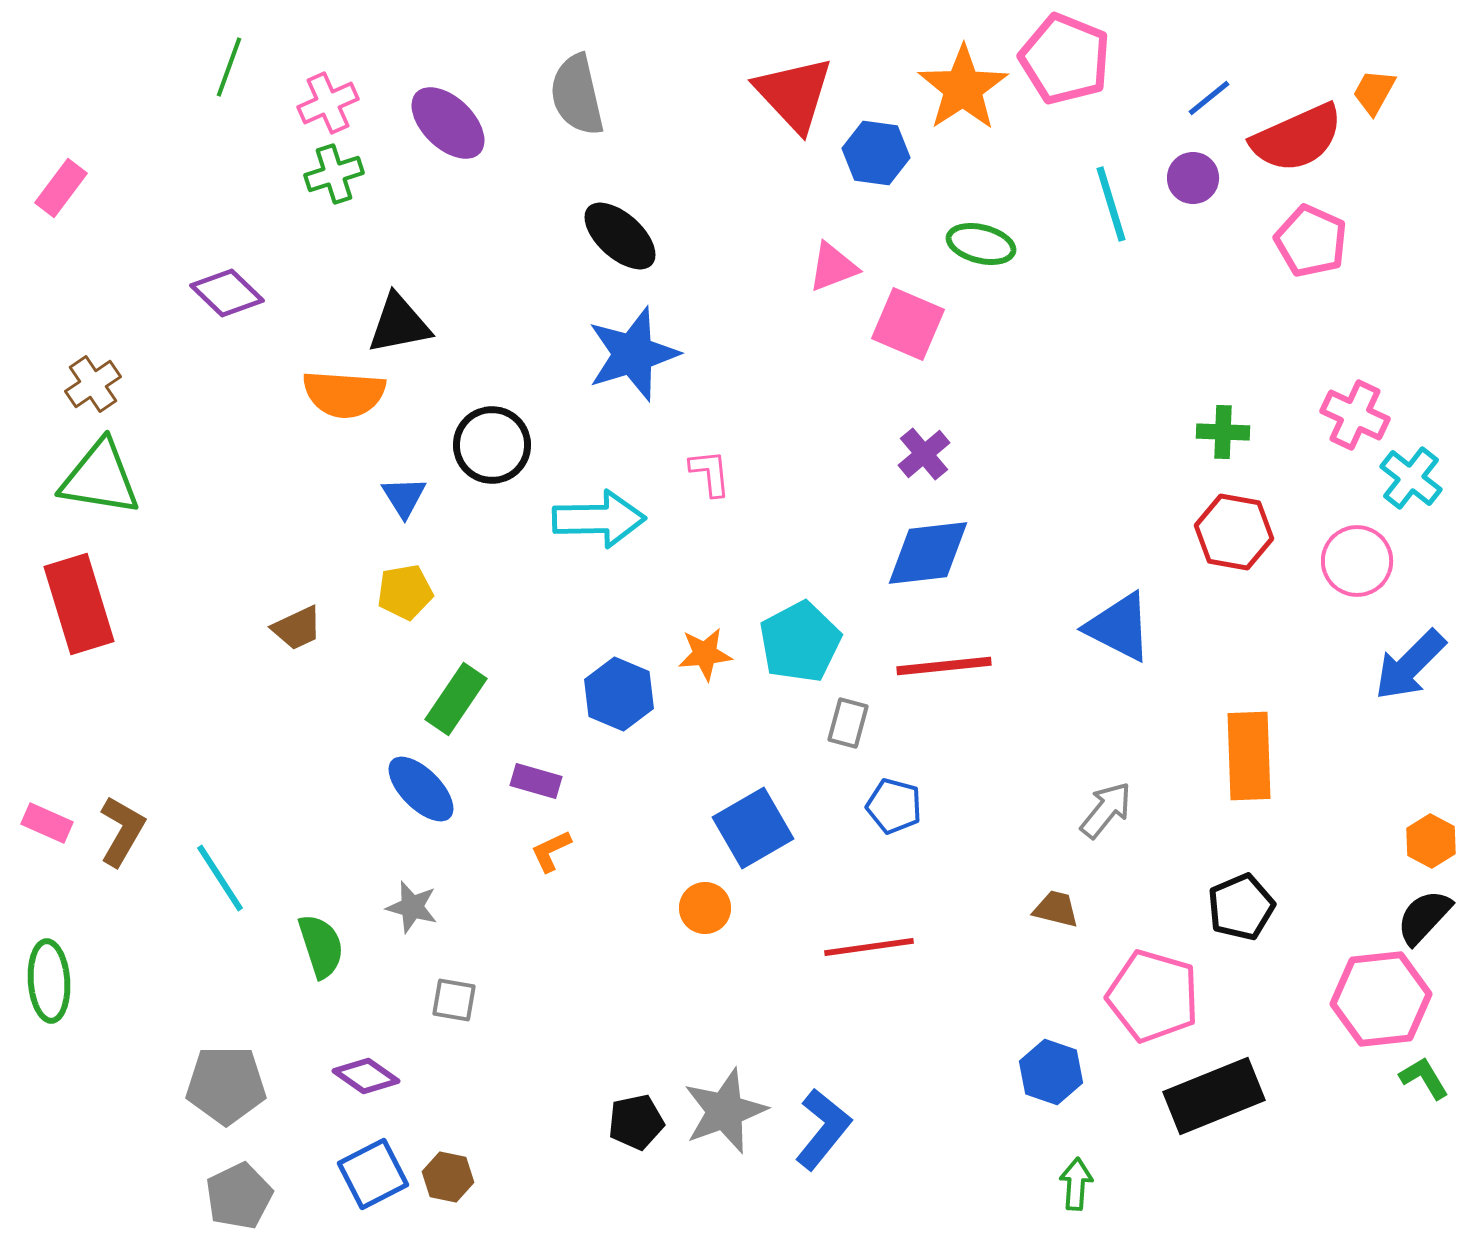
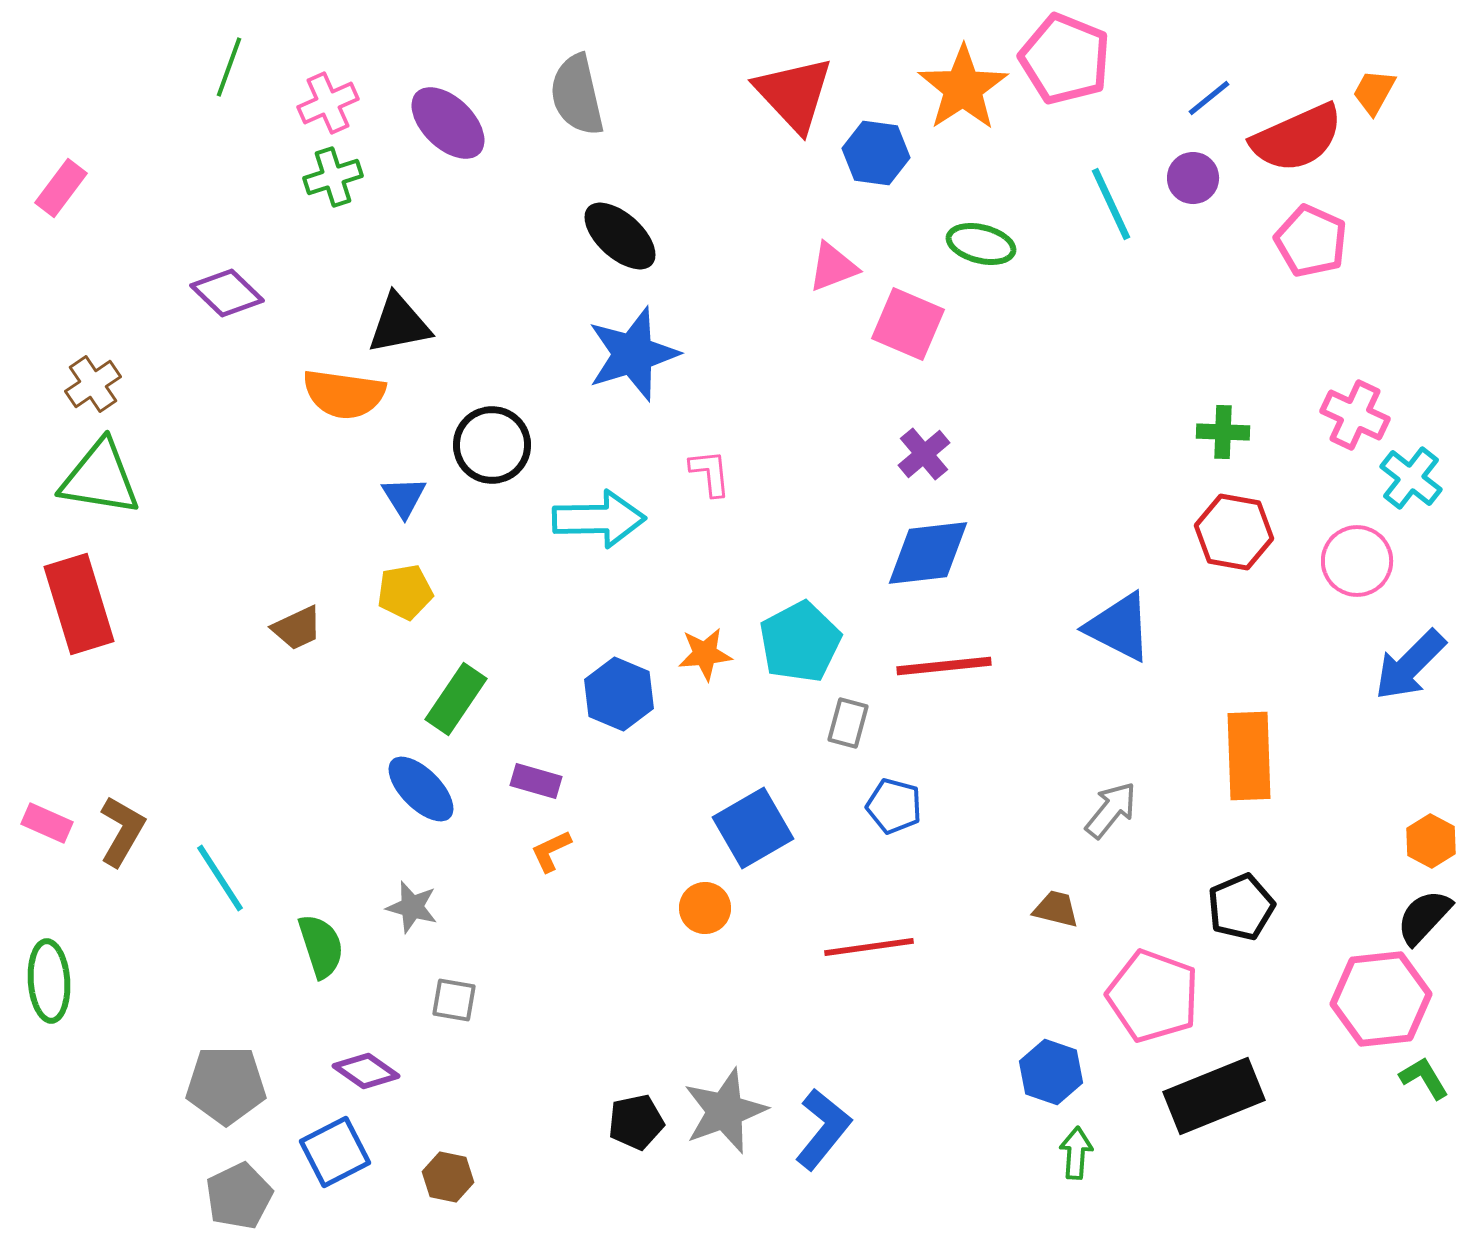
green cross at (334, 174): moved 1 px left, 3 px down
cyan line at (1111, 204): rotated 8 degrees counterclockwise
orange semicircle at (344, 394): rotated 4 degrees clockwise
gray arrow at (1106, 810): moved 5 px right
pink pentagon at (1153, 996): rotated 4 degrees clockwise
purple diamond at (366, 1076): moved 5 px up
blue square at (373, 1174): moved 38 px left, 22 px up
green arrow at (1076, 1184): moved 31 px up
